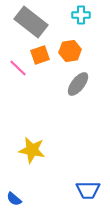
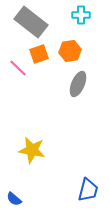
orange square: moved 1 px left, 1 px up
gray ellipse: rotated 15 degrees counterclockwise
blue trapezoid: rotated 75 degrees counterclockwise
